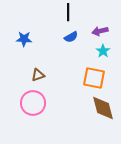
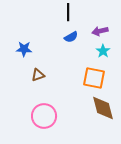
blue star: moved 10 px down
pink circle: moved 11 px right, 13 px down
